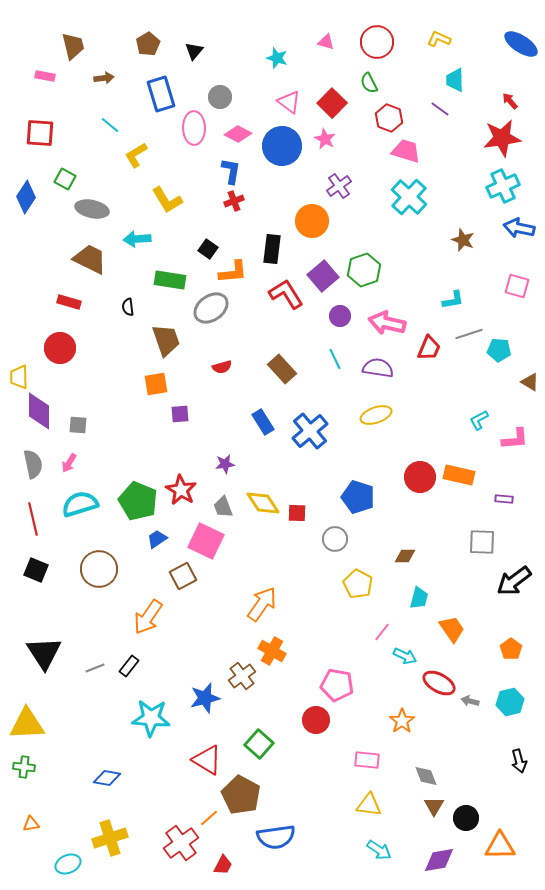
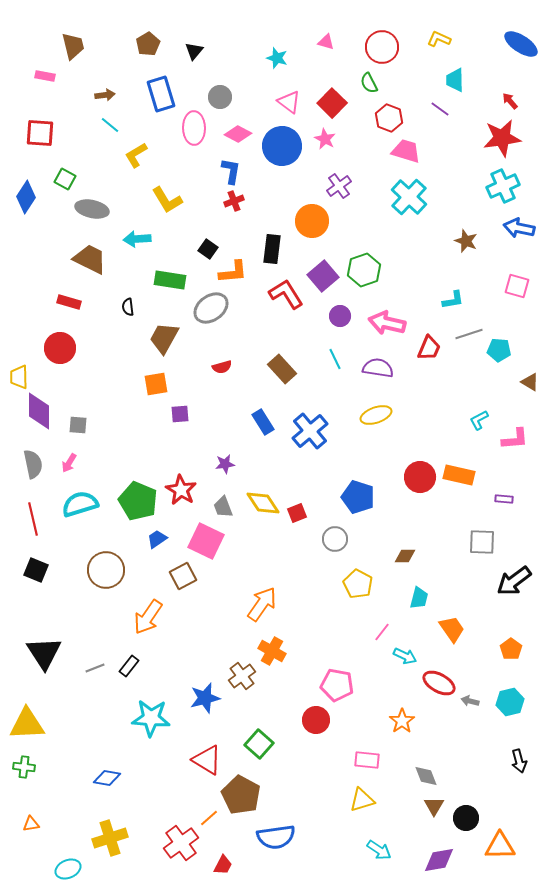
red circle at (377, 42): moved 5 px right, 5 px down
brown arrow at (104, 78): moved 1 px right, 17 px down
brown star at (463, 240): moved 3 px right, 1 px down
brown trapezoid at (166, 340): moved 2 px left, 2 px up; rotated 132 degrees counterclockwise
red square at (297, 513): rotated 24 degrees counterclockwise
brown circle at (99, 569): moved 7 px right, 1 px down
yellow triangle at (369, 805): moved 7 px left, 5 px up; rotated 24 degrees counterclockwise
cyan ellipse at (68, 864): moved 5 px down
